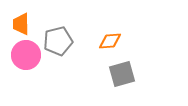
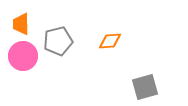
pink circle: moved 3 px left, 1 px down
gray square: moved 23 px right, 13 px down
